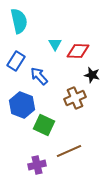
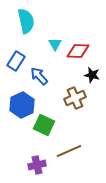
cyan semicircle: moved 7 px right
blue hexagon: rotated 15 degrees clockwise
